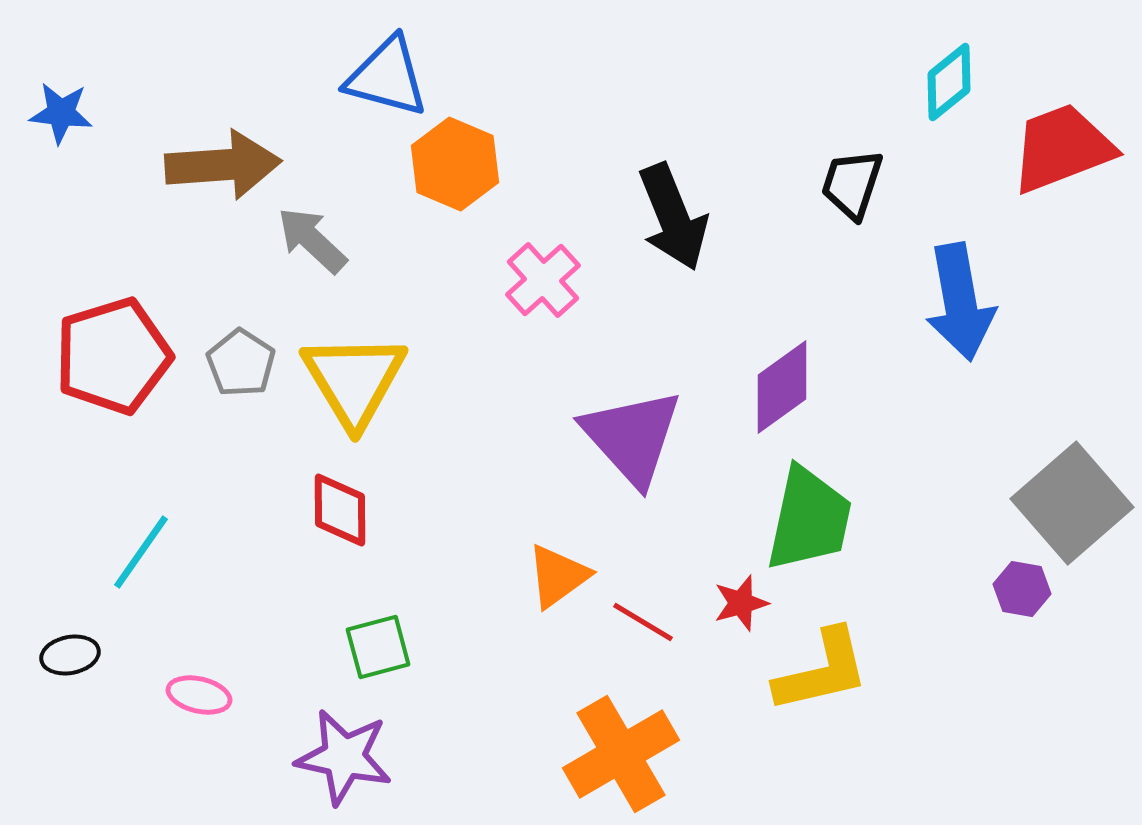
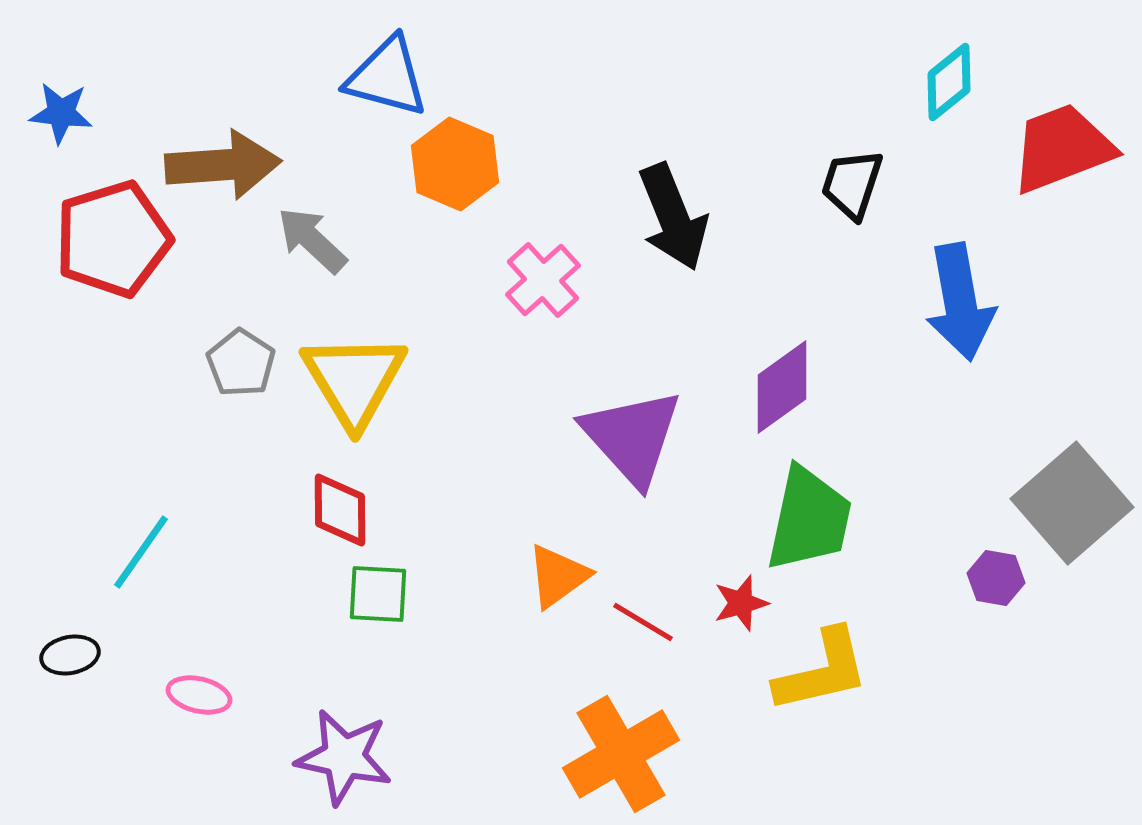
red pentagon: moved 117 px up
purple hexagon: moved 26 px left, 11 px up
green square: moved 53 px up; rotated 18 degrees clockwise
